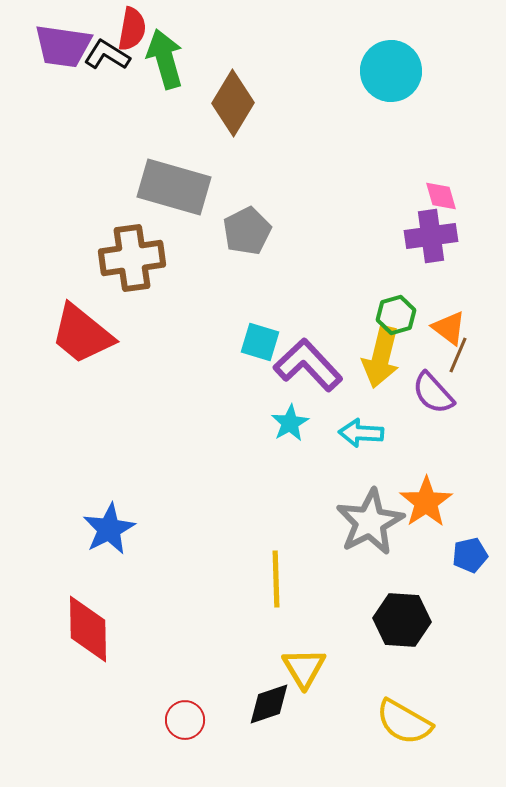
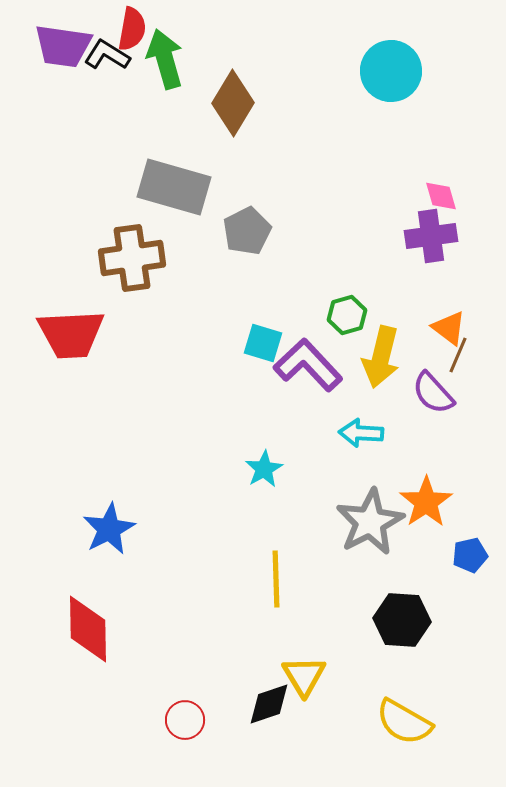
green hexagon: moved 49 px left
red trapezoid: moved 11 px left; rotated 42 degrees counterclockwise
cyan square: moved 3 px right, 1 px down
cyan star: moved 26 px left, 46 px down
yellow triangle: moved 8 px down
